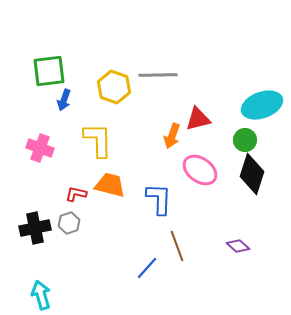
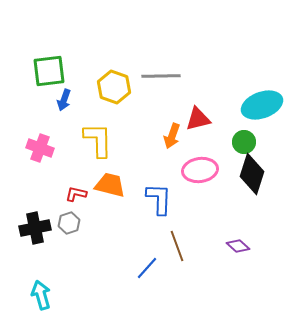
gray line: moved 3 px right, 1 px down
green circle: moved 1 px left, 2 px down
pink ellipse: rotated 44 degrees counterclockwise
